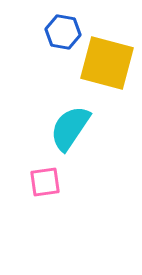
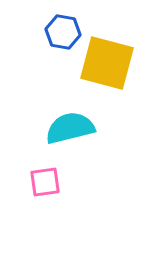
cyan semicircle: rotated 42 degrees clockwise
